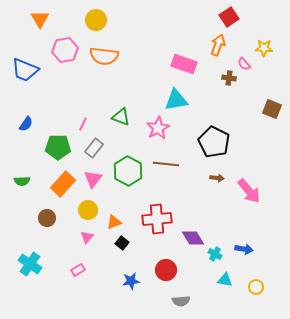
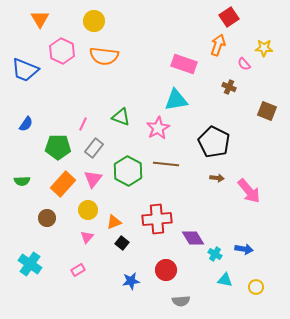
yellow circle at (96, 20): moved 2 px left, 1 px down
pink hexagon at (65, 50): moved 3 px left, 1 px down; rotated 25 degrees counterclockwise
brown cross at (229, 78): moved 9 px down; rotated 16 degrees clockwise
brown square at (272, 109): moved 5 px left, 2 px down
